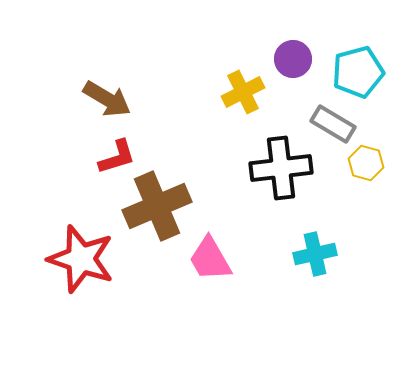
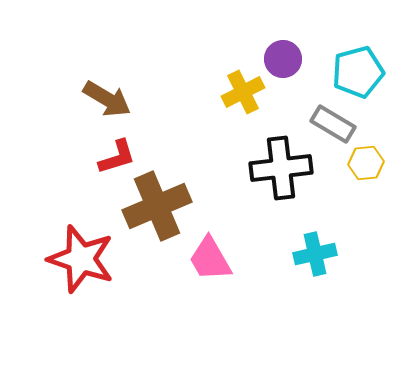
purple circle: moved 10 px left
yellow hexagon: rotated 20 degrees counterclockwise
